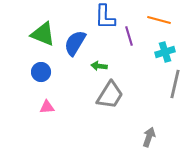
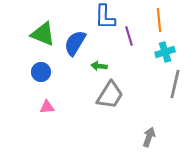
orange line: rotated 70 degrees clockwise
